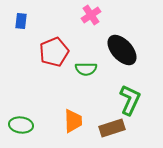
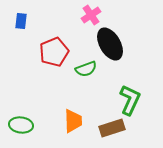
black ellipse: moved 12 px left, 6 px up; rotated 12 degrees clockwise
green semicircle: rotated 20 degrees counterclockwise
